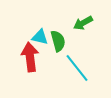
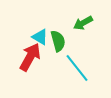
cyan triangle: rotated 18 degrees clockwise
red arrow: rotated 36 degrees clockwise
